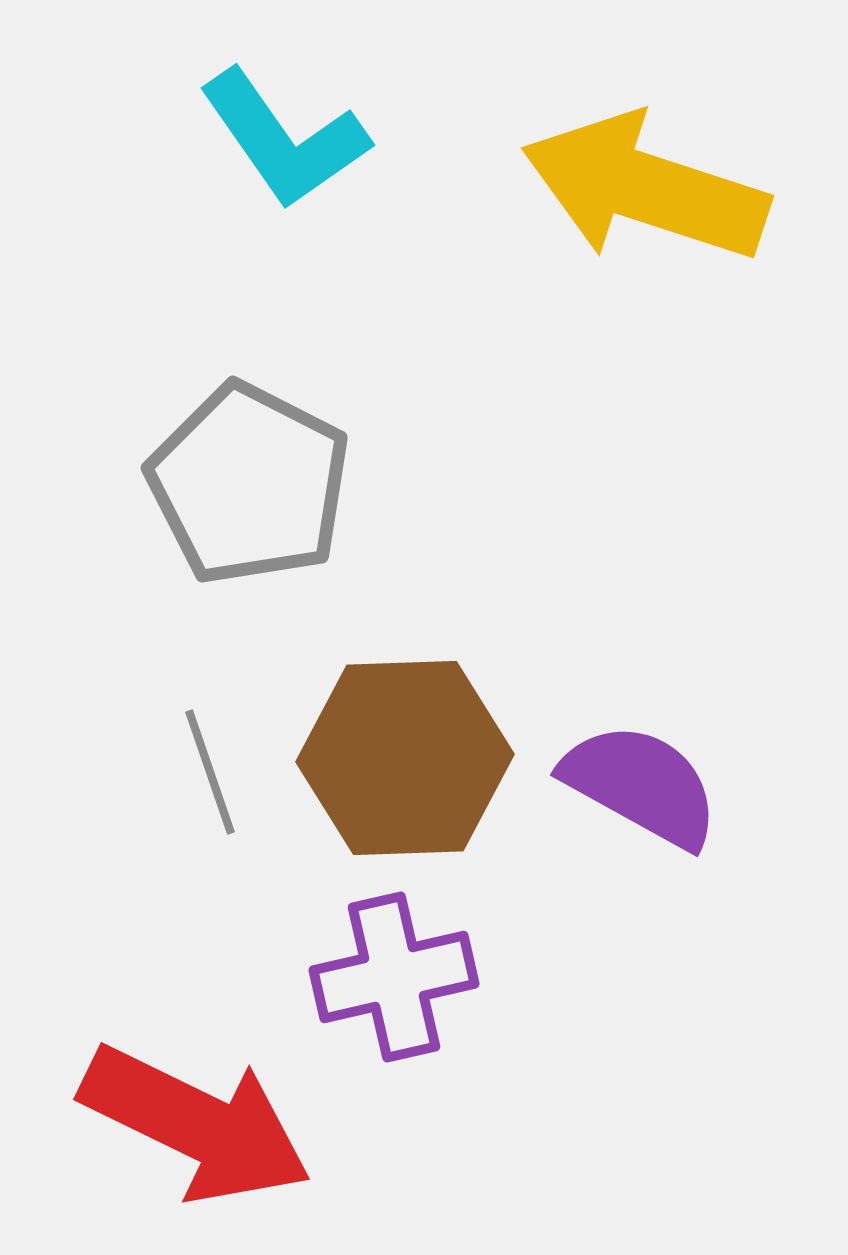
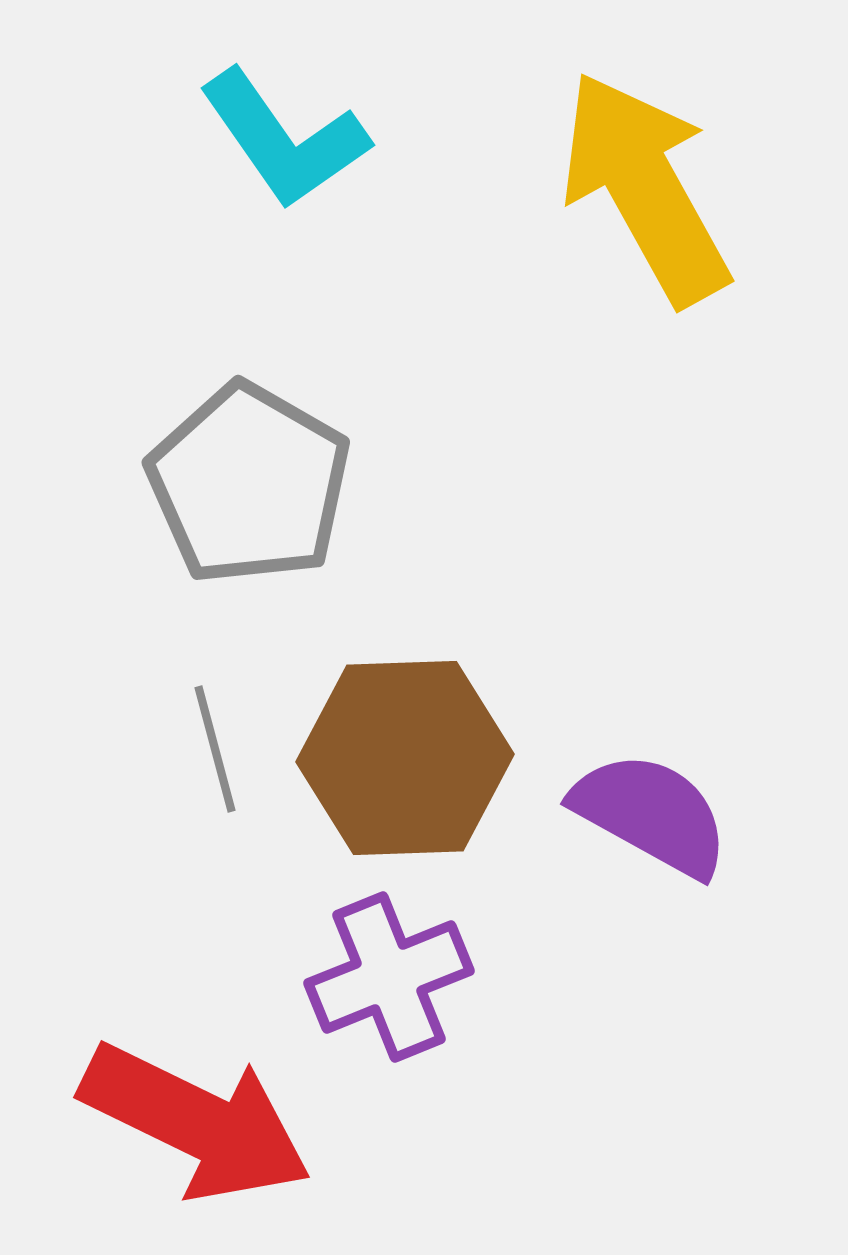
yellow arrow: rotated 43 degrees clockwise
gray pentagon: rotated 3 degrees clockwise
gray line: moved 5 px right, 23 px up; rotated 4 degrees clockwise
purple semicircle: moved 10 px right, 29 px down
purple cross: moved 5 px left; rotated 9 degrees counterclockwise
red arrow: moved 2 px up
